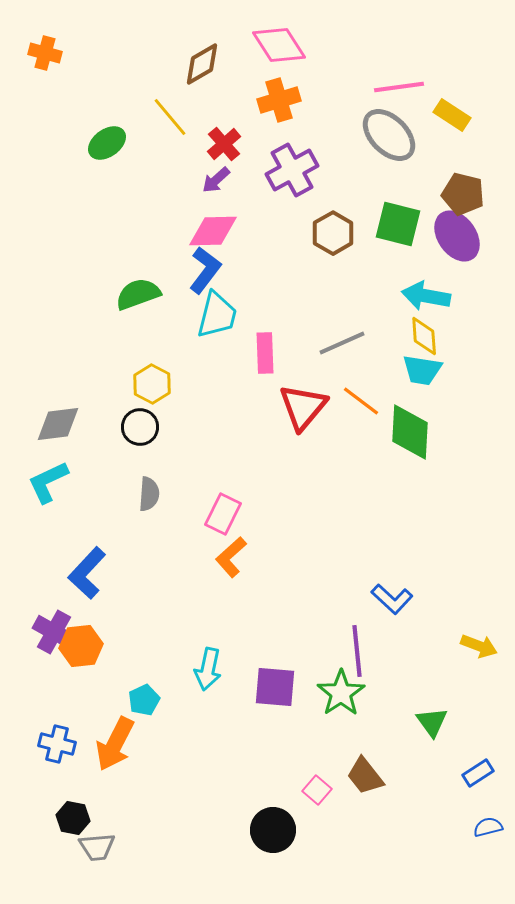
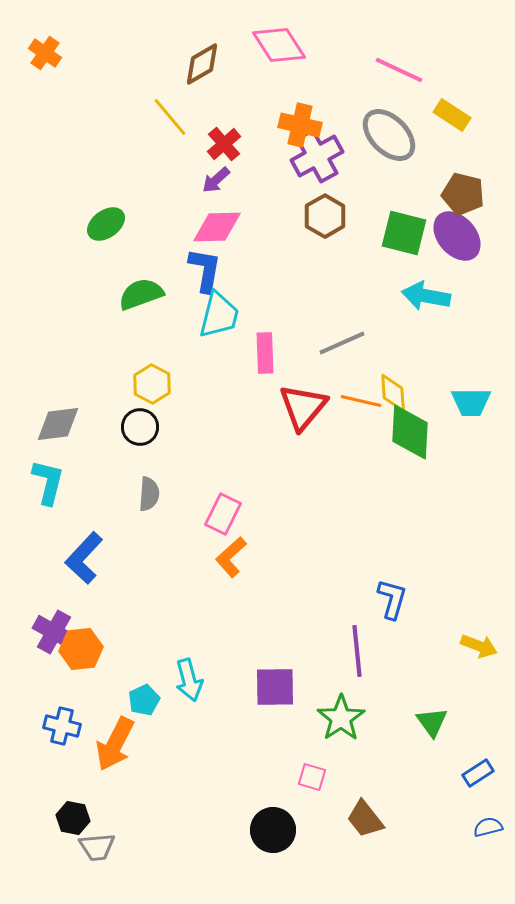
orange cross at (45, 53): rotated 20 degrees clockwise
pink line at (399, 87): moved 17 px up; rotated 33 degrees clockwise
orange cross at (279, 100): moved 21 px right, 25 px down; rotated 30 degrees clockwise
green ellipse at (107, 143): moved 1 px left, 81 px down
purple cross at (292, 170): moved 25 px right, 14 px up
green square at (398, 224): moved 6 px right, 9 px down
pink diamond at (213, 231): moved 4 px right, 4 px up
brown hexagon at (333, 233): moved 8 px left, 17 px up
purple ellipse at (457, 236): rotated 6 degrees counterclockwise
blue L-shape at (205, 270): rotated 27 degrees counterclockwise
green semicircle at (138, 294): moved 3 px right
cyan trapezoid at (217, 315): moved 2 px right
yellow diamond at (424, 336): moved 31 px left, 57 px down
cyan trapezoid at (422, 370): moved 49 px right, 32 px down; rotated 9 degrees counterclockwise
orange line at (361, 401): rotated 24 degrees counterclockwise
cyan L-shape at (48, 482): rotated 129 degrees clockwise
blue L-shape at (87, 573): moved 3 px left, 15 px up
blue L-shape at (392, 599): rotated 117 degrees counterclockwise
orange hexagon at (81, 646): moved 3 px down
cyan arrow at (208, 669): moved 19 px left, 11 px down; rotated 27 degrees counterclockwise
purple square at (275, 687): rotated 6 degrees counterclockwise
green star at (341, 693): moved 25 px down
blue cross at (57, 744): moved 5 px right, 18 px up
brown trapezoid at (365, 776): moved 43 px down
pink square at (317, 790): moved 5 px left, 13 px up; rotated 24 degrees counterclockwise
